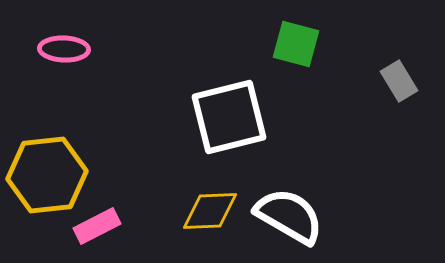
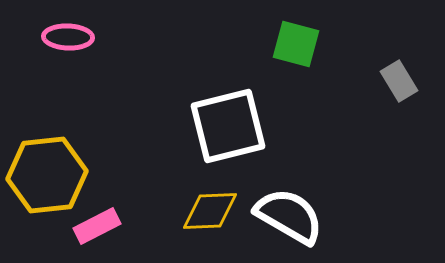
pink ellipse: moved 4 px right, 12 px up
white square: moved 1 px left, 9 px down
